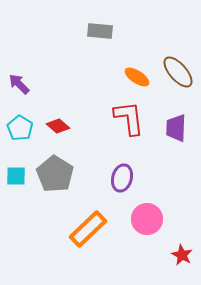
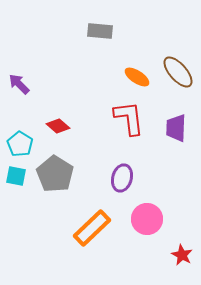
cyan pentagon: moved 16 px down
cyan square: rotated 10 degrees clockwise
orange rectangle: moved 4 px right, 1 px up
